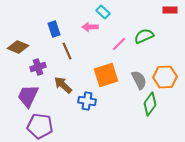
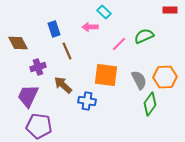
cyan rectangle: moved 1 px right
brown diamond: moved 4 px up; rotated 40 degrees clockwise
orange square: rotated 25 degrees clockwise
purple pentagon: moved 1 px left
